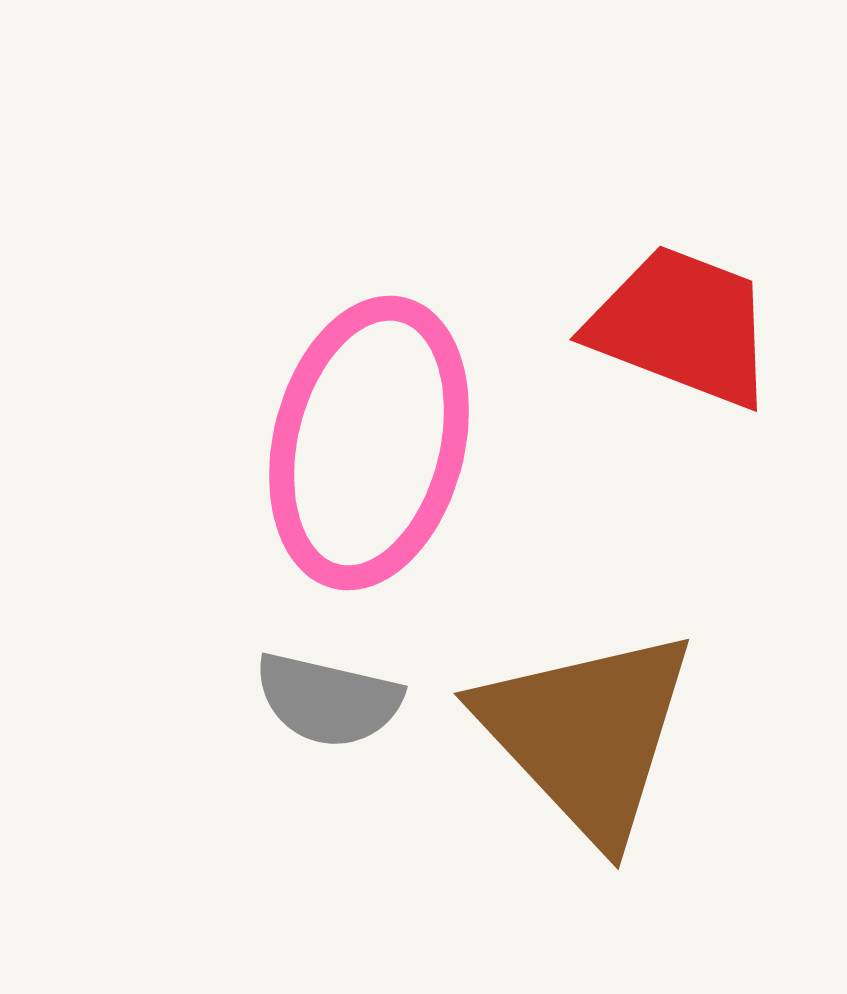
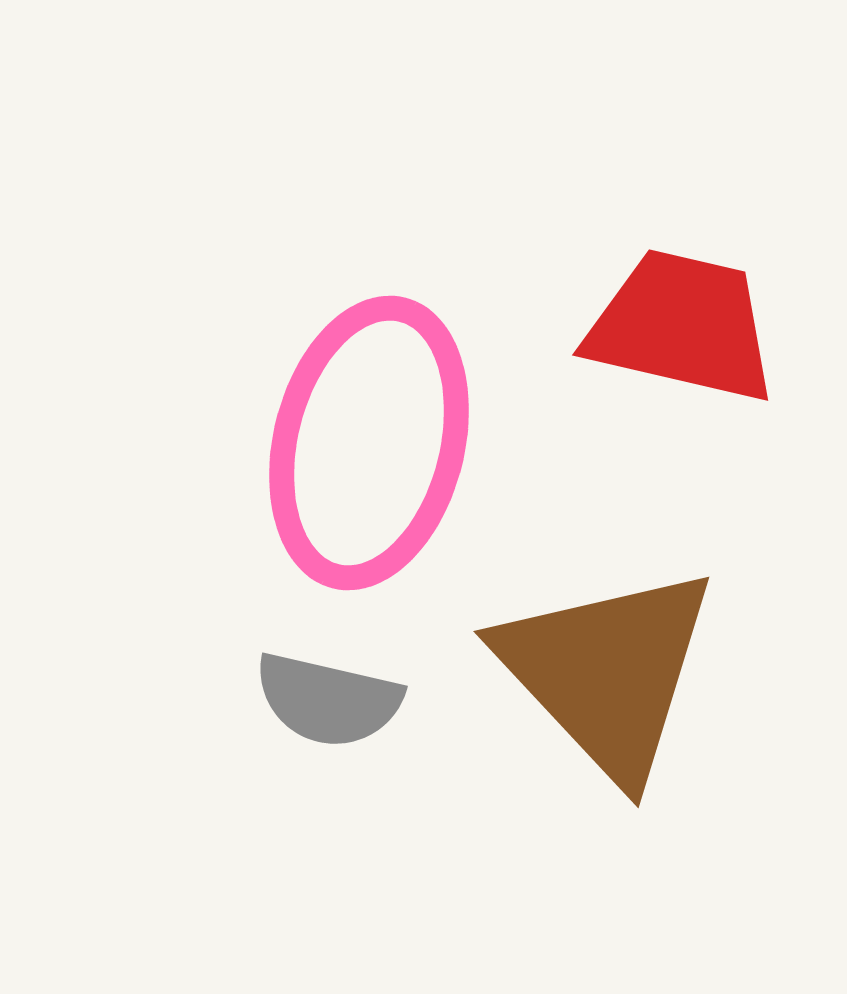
red trapezoid: rotated 8 degrees counterclockwise
brown triangle: moved 20 px right, 62 px up
